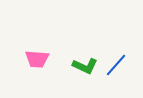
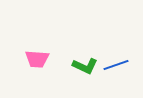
blue line: rotated 30 degrees clockwise
